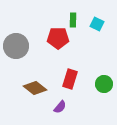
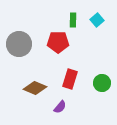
cyan square: moved 4 px up; rotated 24 degrees clockwise
red pentagon: moved 4 px down
gray circle: moved 3 px right, 2 px up
green circle: moved 2 px left, 1 px up
brown diamond: rotated 15 degrees counterclockwise
